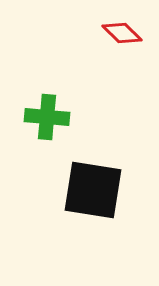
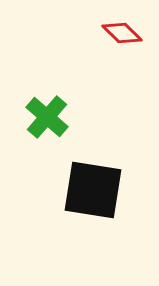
green cross: rotated 36 degrees clockwise
